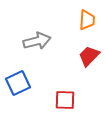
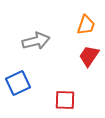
orange trapezoid: moved 1 px left, 5 px down; rotated 15 degrees clockwise
gray arrow: moved 1 px left
red trapezoid: rotated 10 degrees counterclockwise
